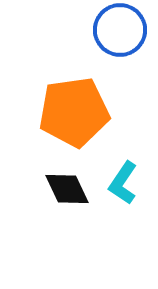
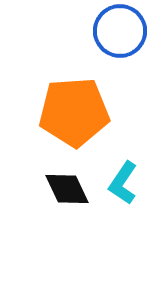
blue circle: moved 1 px down
orange pentagon: rotated 4 degrees clockwise
